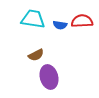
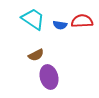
cyan trapezoid: rotated 25 degrees clockwise
